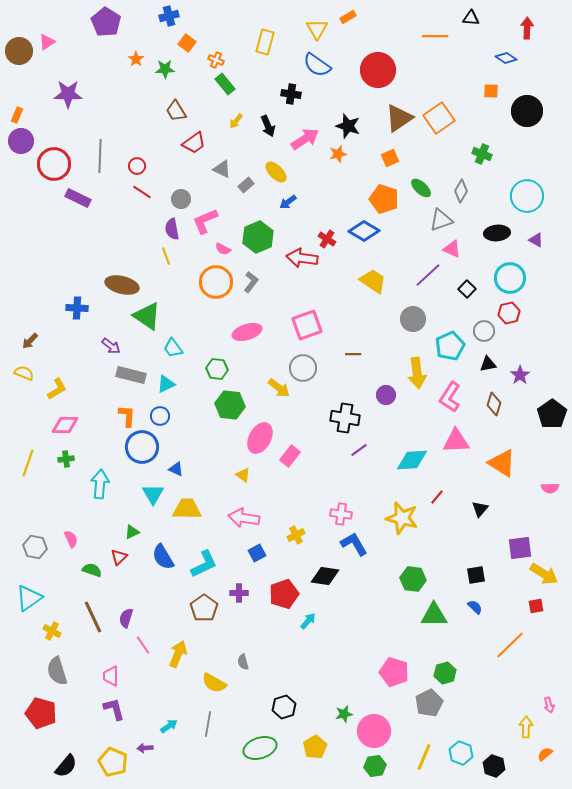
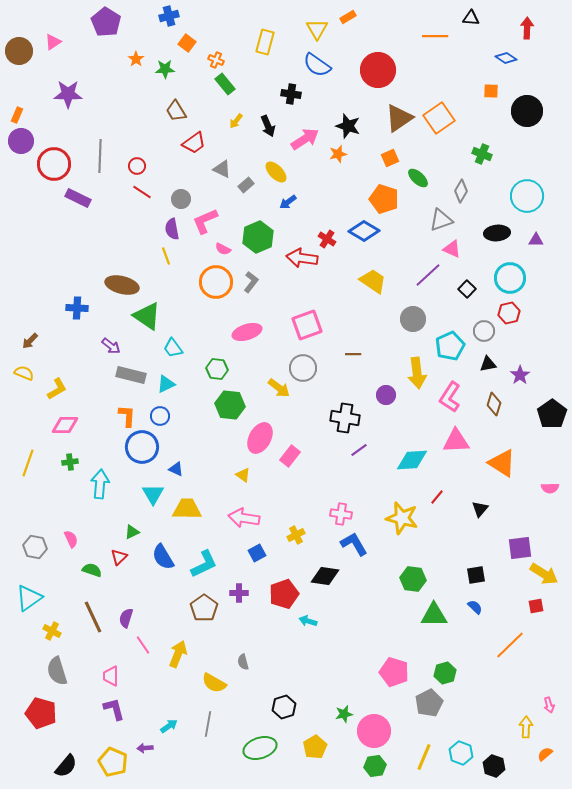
pink triangle at (47, 42): moved 6 px right
green ellipse at (421, 188): moved 3 px left, 10 px up
purple triangle at (536, 240): rotated 28 degrees counterclockwise
green cross at (66, 459): moved 4 px right, 3 px down
cyan arrow at (308, 621): rotated 114 degrees counterclockwise
